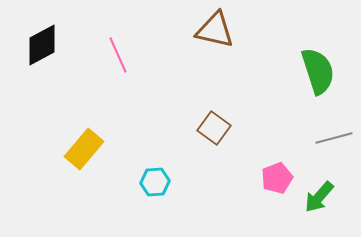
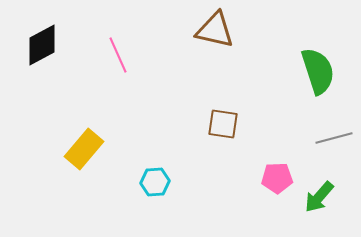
brown square: moved 9 px right, 4 px up; rotated 28 degrees counterclockwise
pink pentagon: rotated 20 degrees clockwise
